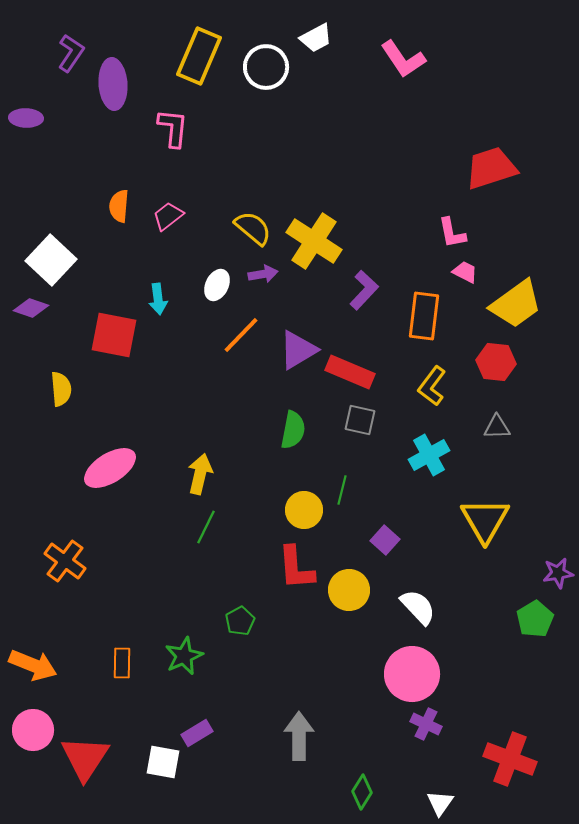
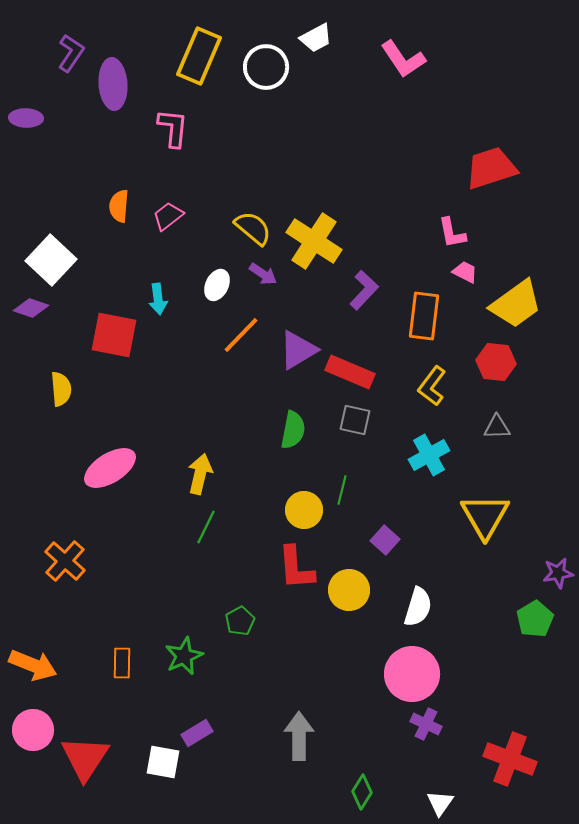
purple arrow at (263, 274): rotated 44 degrees clockwise
gray square at (360, 420): moved 5 px left
yellow triangle at (485, 520): moved 4 px up
orange cross at (65, 561): rotated 6 degrees clockwise
white semicircle at (418, 607): rotated 60 degrees clockwise
